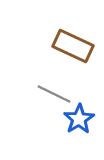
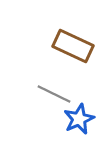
blue star: rotated 8 degrees clockwise
